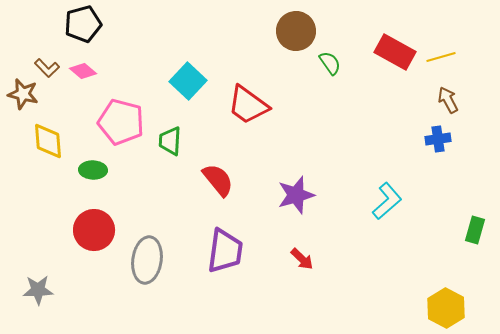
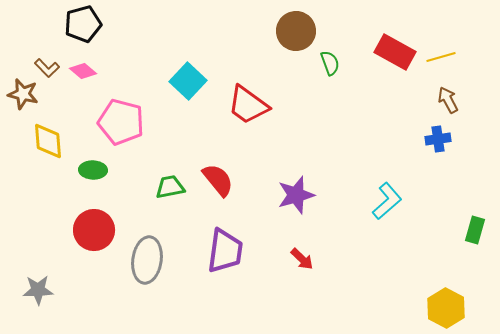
green semicircle: rotated 15 degrees clockwise
green trapezoid: moved 46 px down; rotated 76 degrees clockwise
